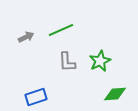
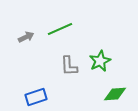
green line: moved 1 px left, 1 px up
gray L-shape: moved 2 px right, 4 px down
